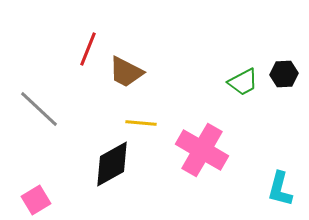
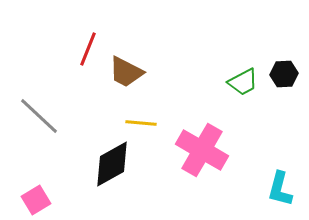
gray line: moved 7 px down
